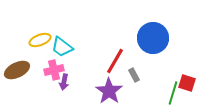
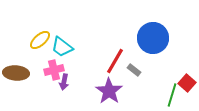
yellow ellipse: rotated 20 degrees counterclockwise
brown ellipse: moved 1 px left, 3 px down; rotated 30 degrees clockwise
gray rectangle: moved 5 px up; rotated 24 degrees counterclockwise
red square: rotated 24 degrees clockwise
green line: moved 1 px left, 2 px down
